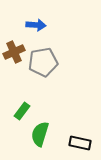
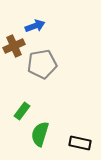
blue arrow: moved 1 px left, 1 px down; rotated 24 degrees counterclockwise
brown cross: moved 6 px up
gray pentagon: moved 1 px left, 2 px down
